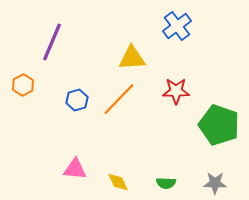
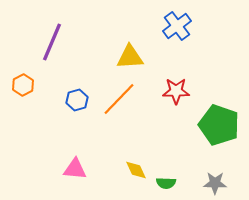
yellow triangle: moved 2 px left, 1 px up
yellow diamond: moved 18 px right, 12 px up
